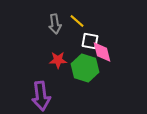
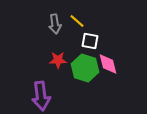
pink diamond: moved 6 px right, 12 px down
